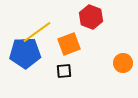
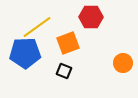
red hexagon: rotated 20 degrees counterclockwise
yellow line: moved 5 px up
orange square: moved 1 px left, 1 px up
black square: rotated 28 degrees clockwise
